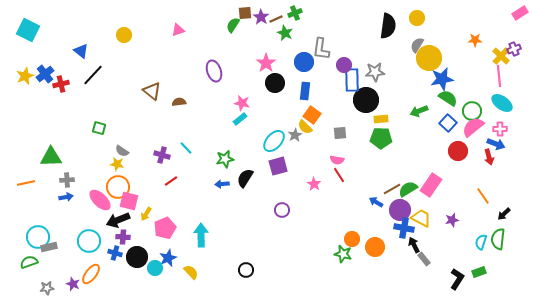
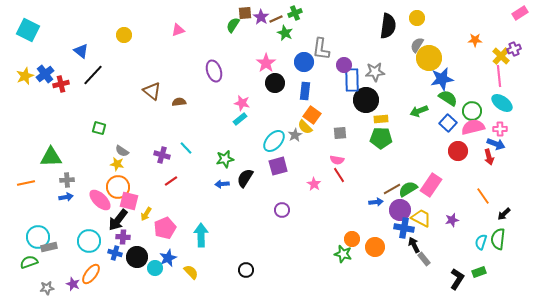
pink semicircle at (473, 127): rotated 25 degrees clockwise
blue arrow at (376, 202): rotated 144 degrees clockwise
black arrow at (118, 220): rotated 30 degrees counterclockwise
